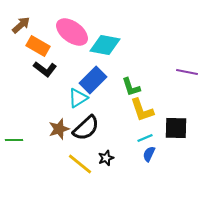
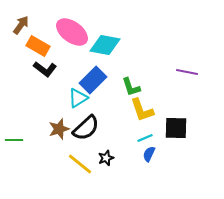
brown arrow: rotated 12 degrees counterclockwise
